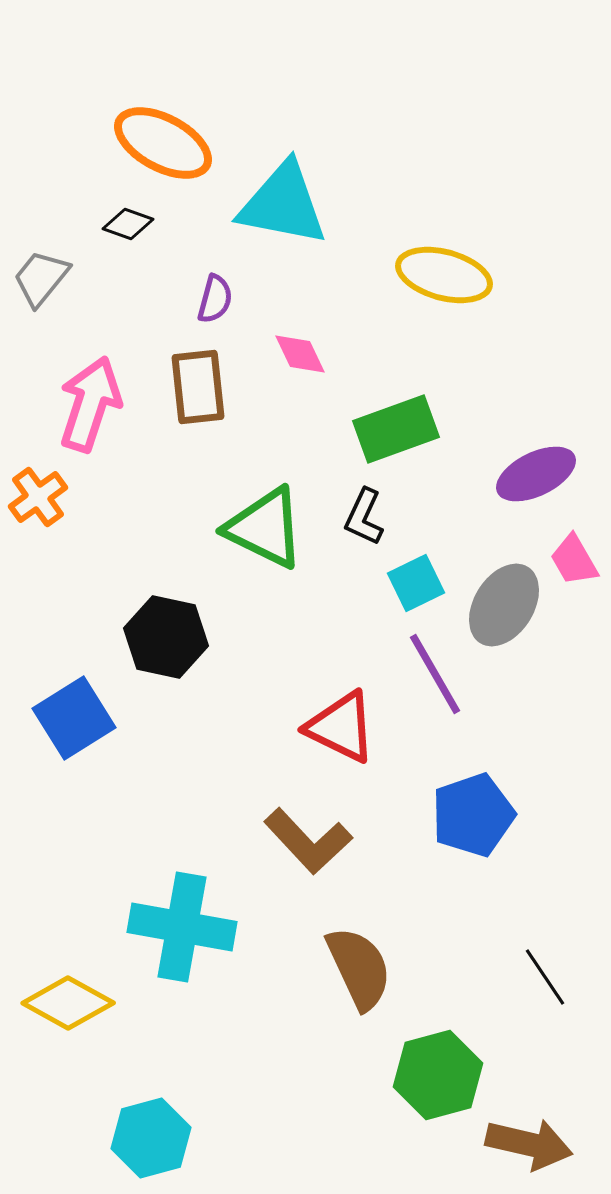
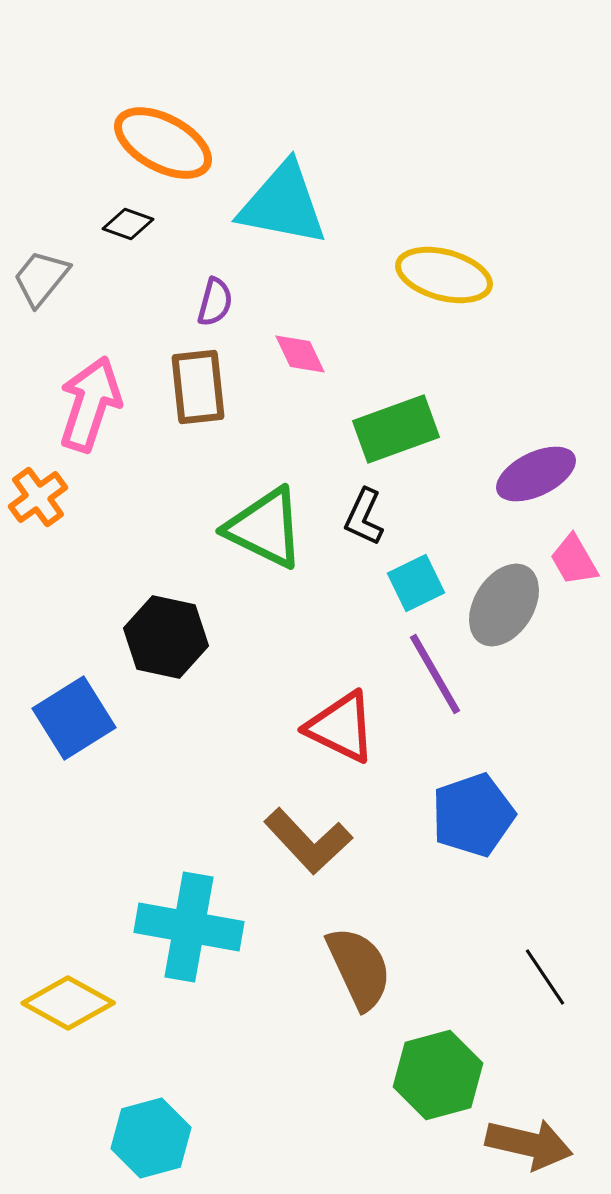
purple semicircle: moved 3 px down
cyan cross: moved 7 px right
